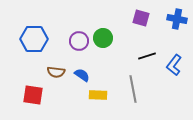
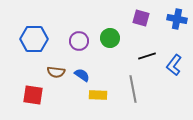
green circle: moved 7 px right
